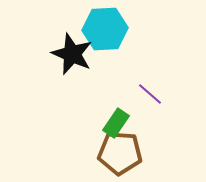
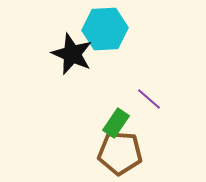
purple line: moved 1 px left, 5 px down
